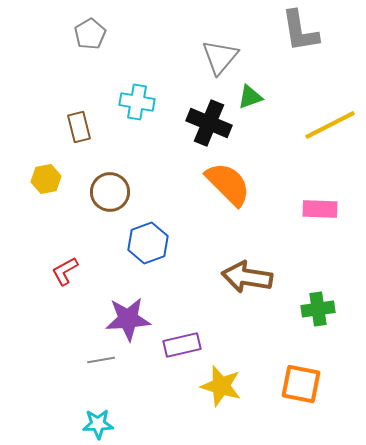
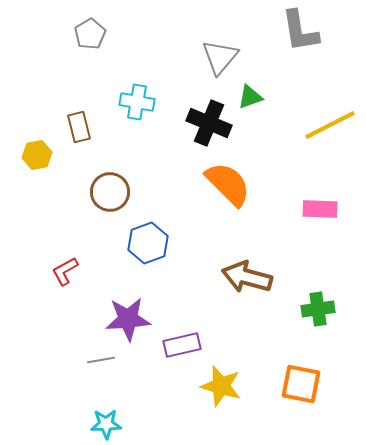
yellow hexagon: moved 9 px left, 24 px up
brown arrow: rotated 6 degrees clockwise
cyan star: moved 8 px right
